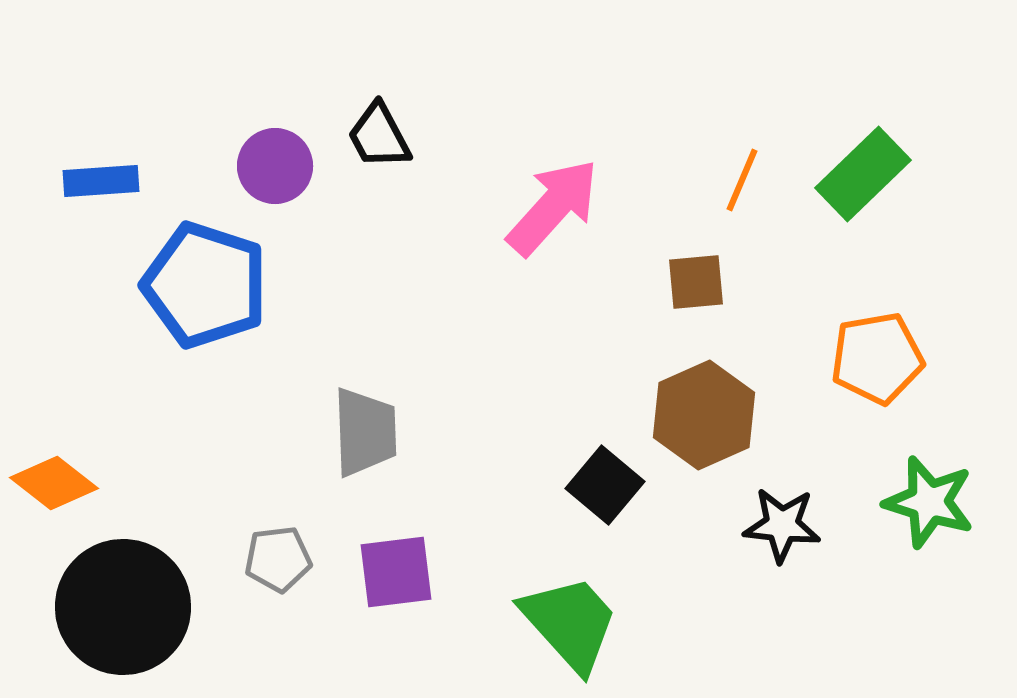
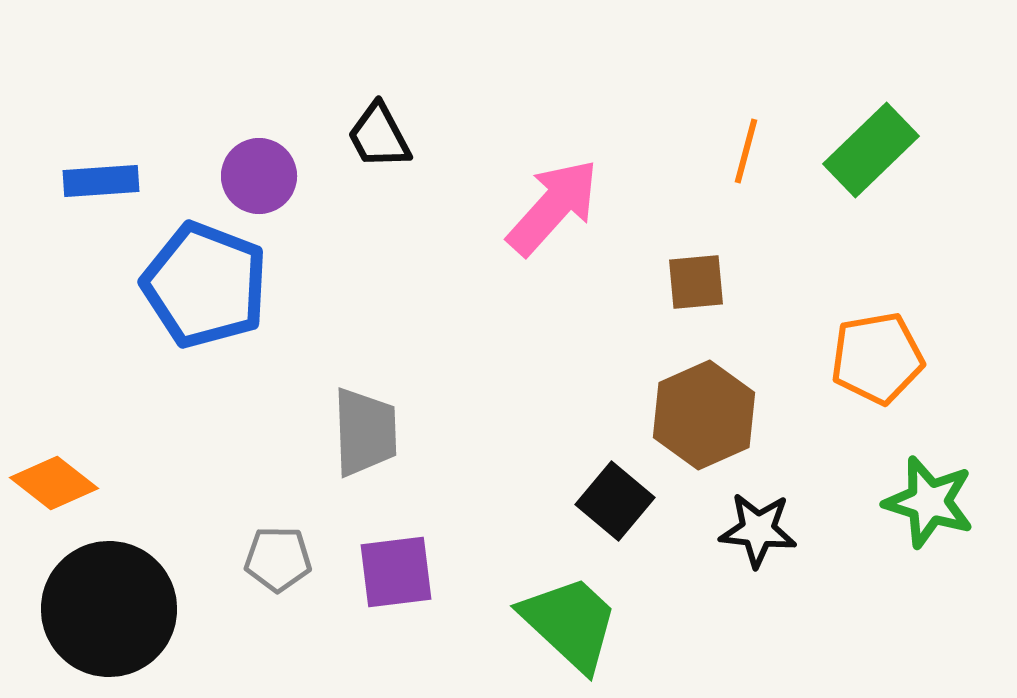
purple circle: moved 16 px left, 10 px down
green rectangle: moved 8 px right, 24 px up
orange line: moved 4 px right, 29 px up; rotated 8 degrees counterclockwise
blue pentagon: rotated 3 degrees clockwise
black square: moved 10 px right, 16 px down
black star: moved 24 px left, 5 px down
gray pentagon: rotated 8 degrees clockwise
black circle: moved 14 px left, 2 px down
green trapezoid: rotated 5 degrees counterclockwise
